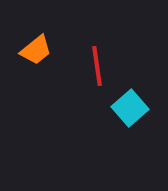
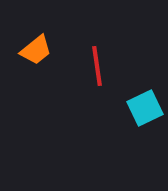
cyan square: moved 15 px right; rotated 15 degrees clockwise
